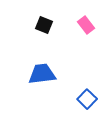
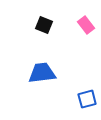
blue trapezoid: moved 1 px up
blue square: rotated 30 degrees clockwise
